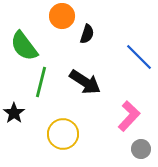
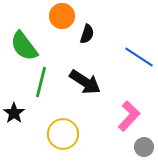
blue line: rotated 12 degrees counterclockwise
gray circle: moved 3 px right, 2 px up
